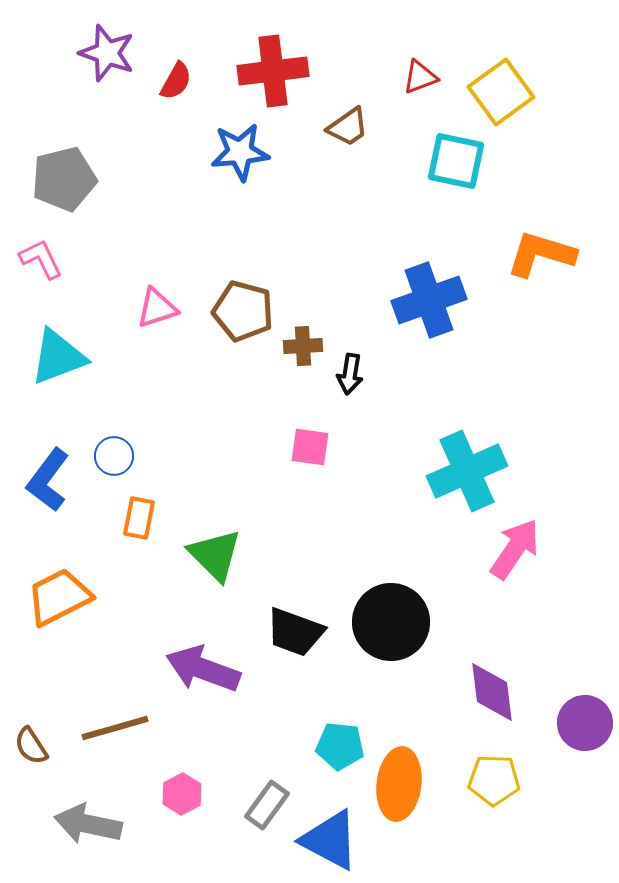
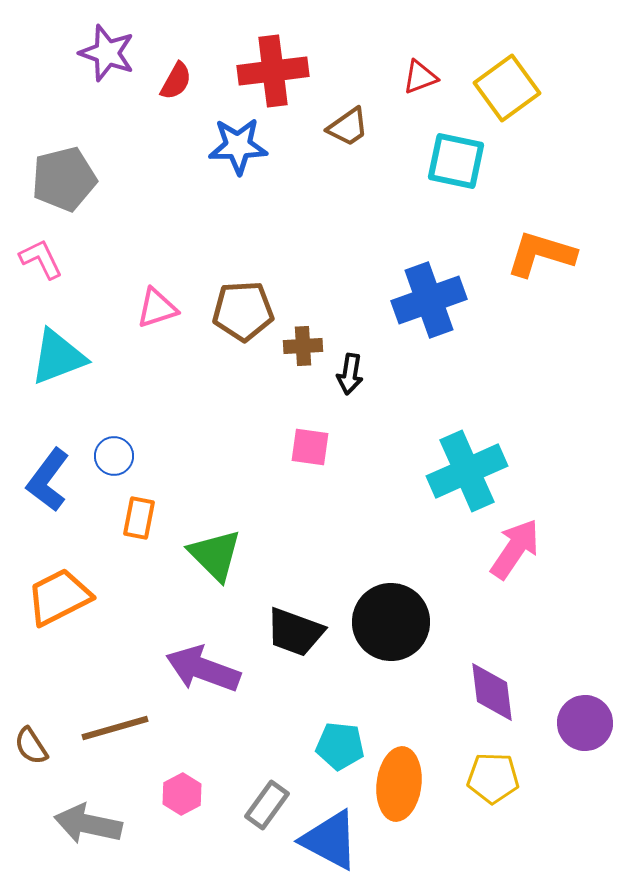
yellow square: moved 6 px right, 4 px up
blue star: moved 2 px left, 6 px up; rotated 4 degrees clockwise
brown pentagon: rotated 18 degrees counterclockwise
yellow pentagon: moved 1 px left, 2 px up
